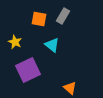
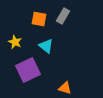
cyan triangle: moved 6 px left, 1 px down
orange triangle: moved 5 px left; rotated 24 degrees counterclockwise
